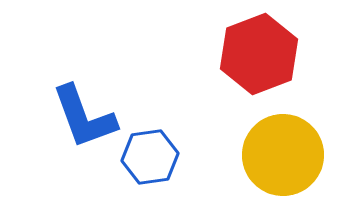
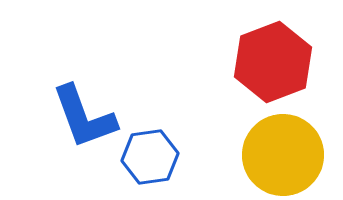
red hexagon: moved 14 px right, 8 px down
